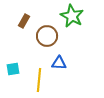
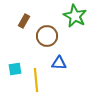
green star: moved 3 px right
cyan square: moved 2 px right
yellow line: moved 3 px left; rotated 10 degrees counterclockwise
